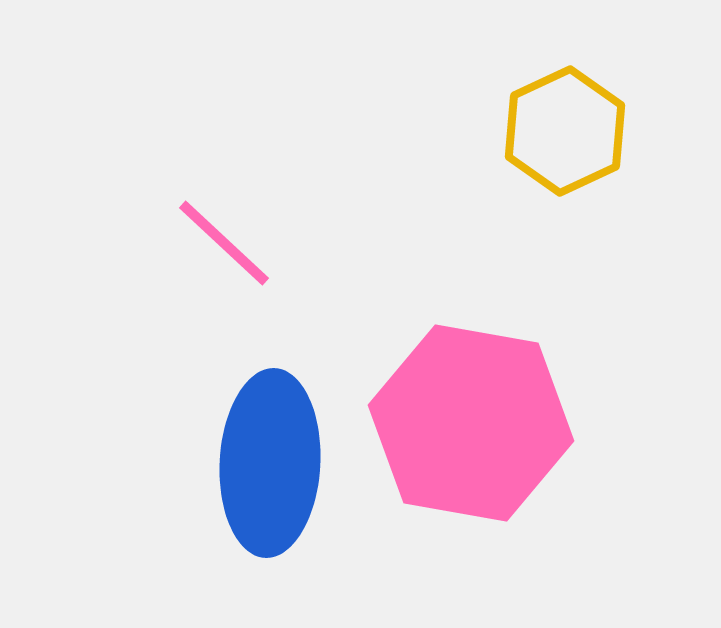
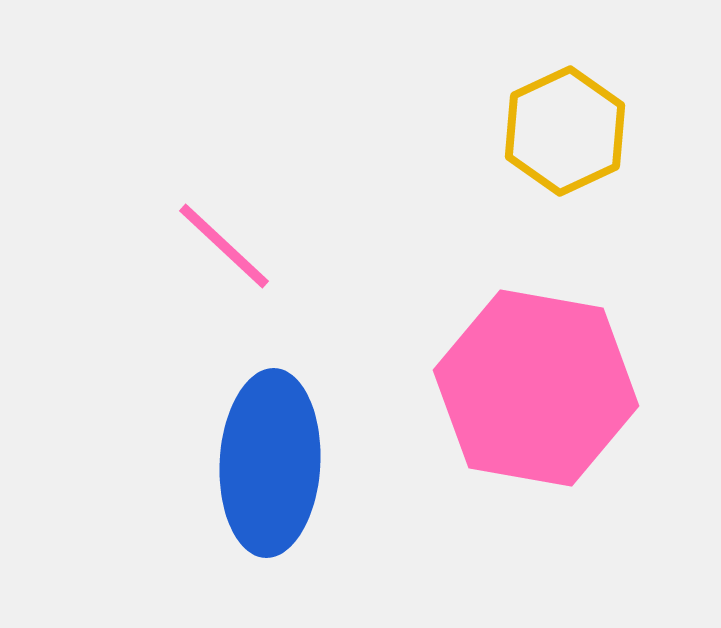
pink line: moved 3 px down
pink hexagon: moved 65 px right, 35 px up
